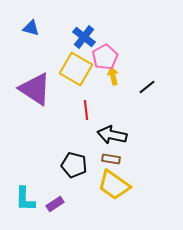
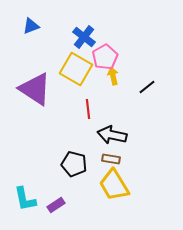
blue triangle: moved 2 px up; rotated 36 degrees counterclockwise
red line: moved 2 px right, 1 px up
black pentagon: moved 1 px up
yellow trapezoid: rotated 24 degrees clockwise
cyan L-shape: rotated 12 degrees counterclockwise
purple rectangle: moved 1 px right, 1 px down
